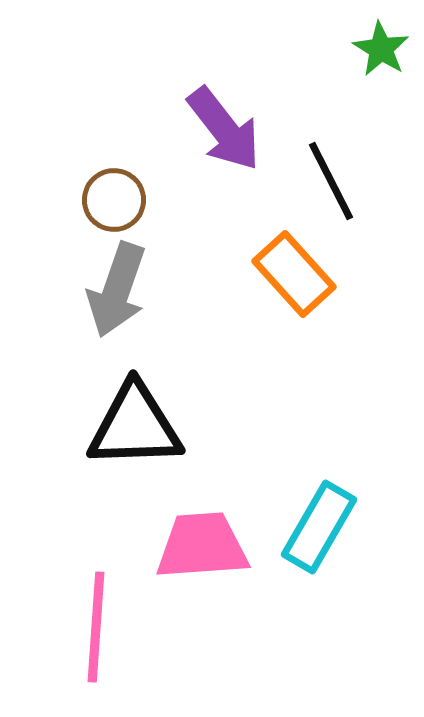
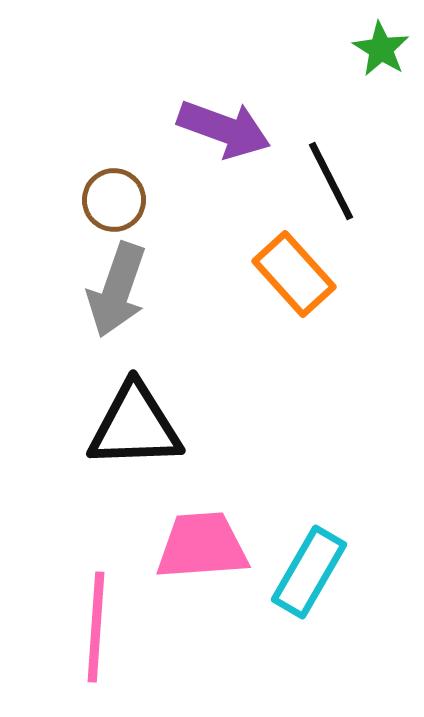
purple arrow: rotated 32 degrees counterclockwise
cyan rectangle: moved 10 px left, 45 px down
